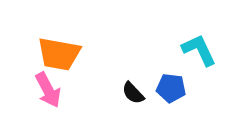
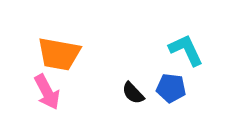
cyan L-shape: moved 13 px left
pink arrow: moved 1 px left, 2 px down
